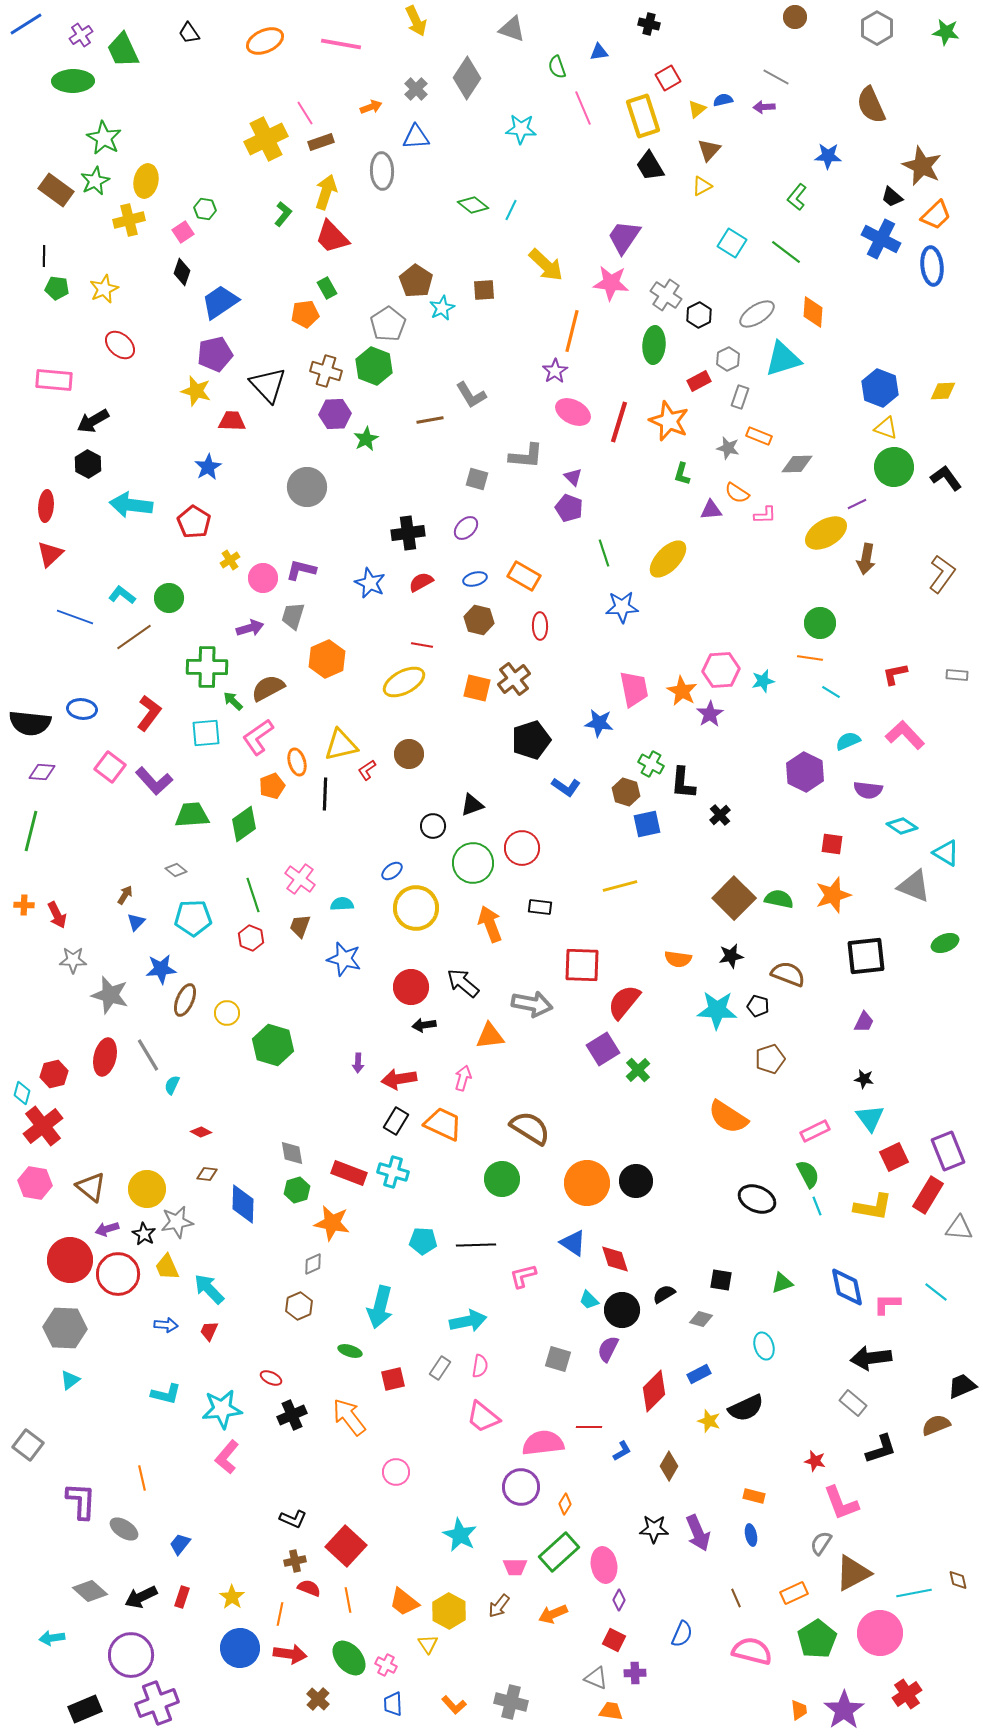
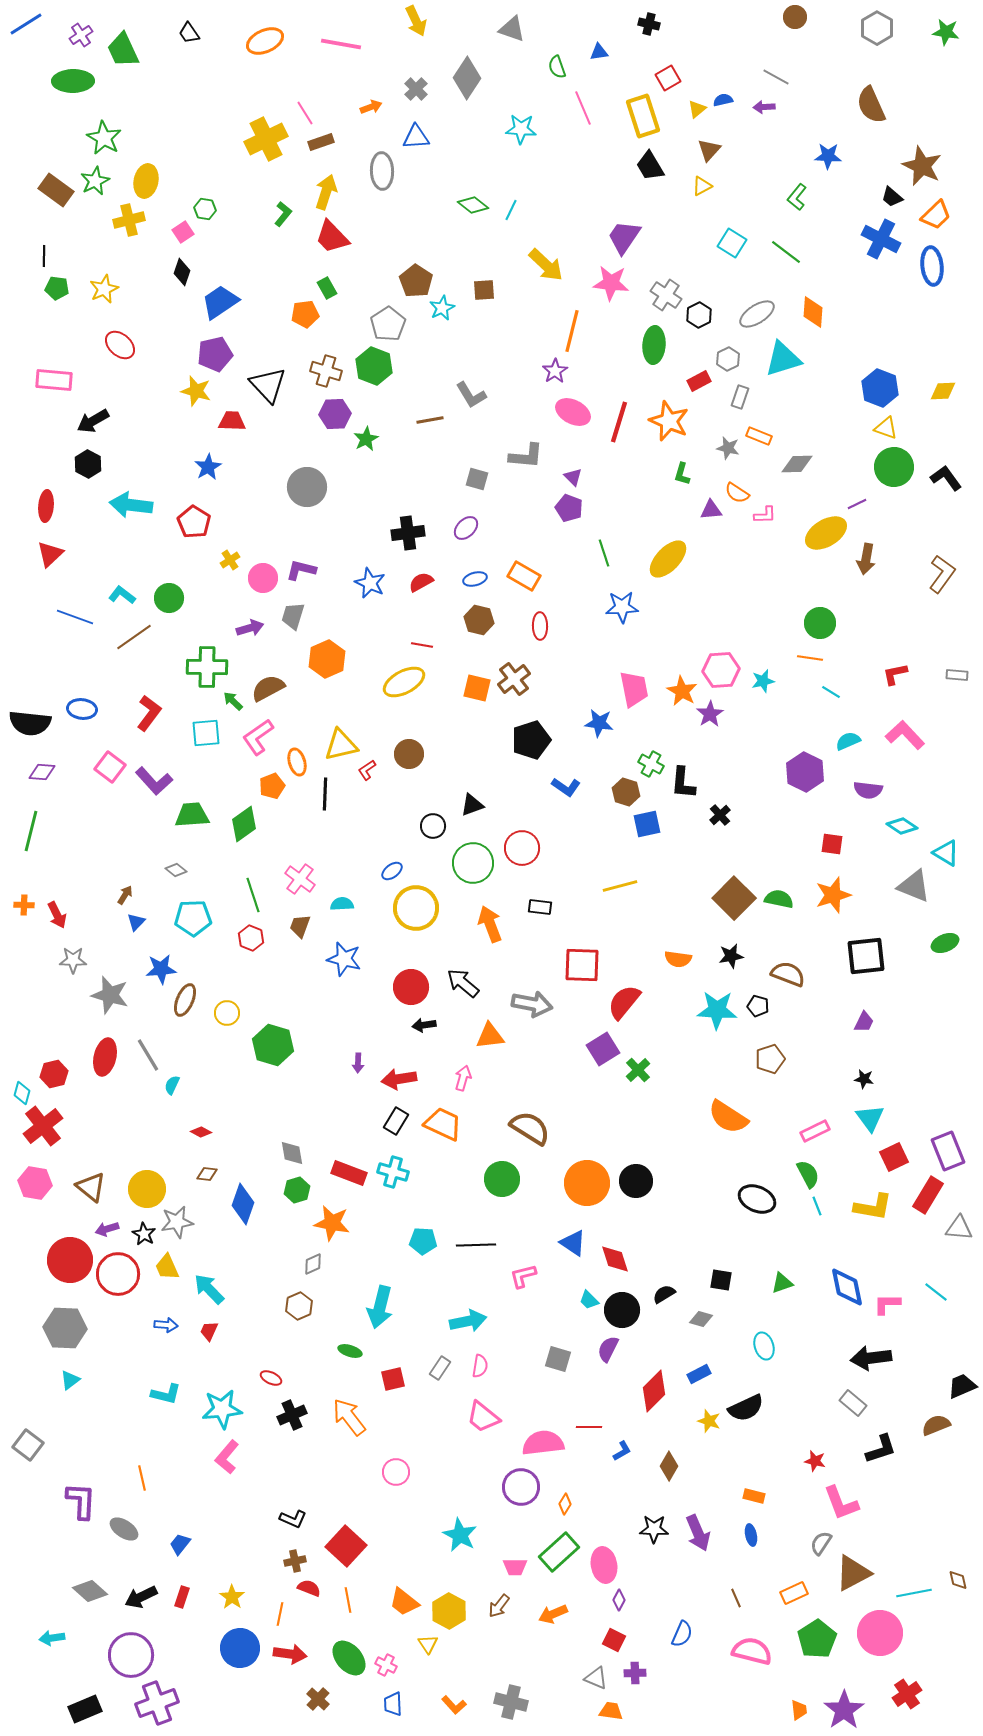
blue diamond at (243, 1204): rotated 18 degrees clockwise
